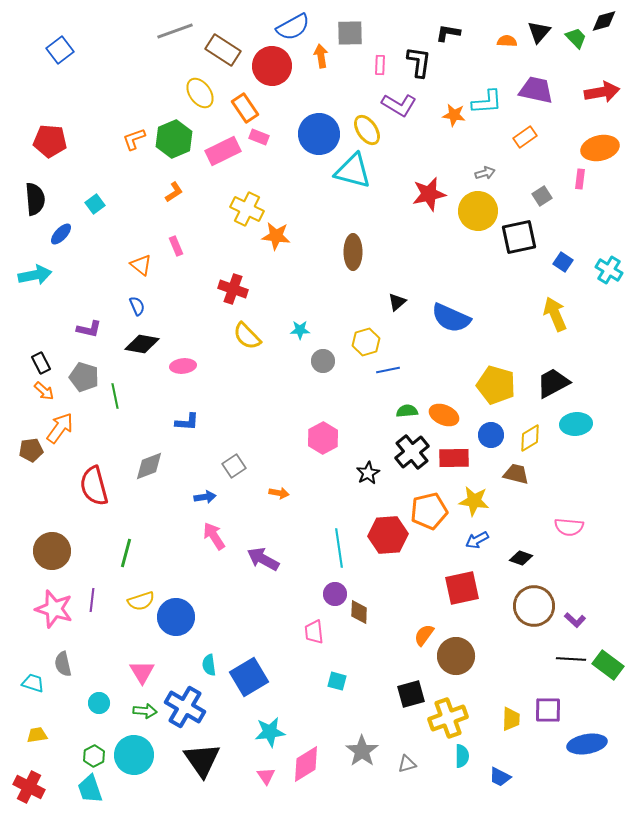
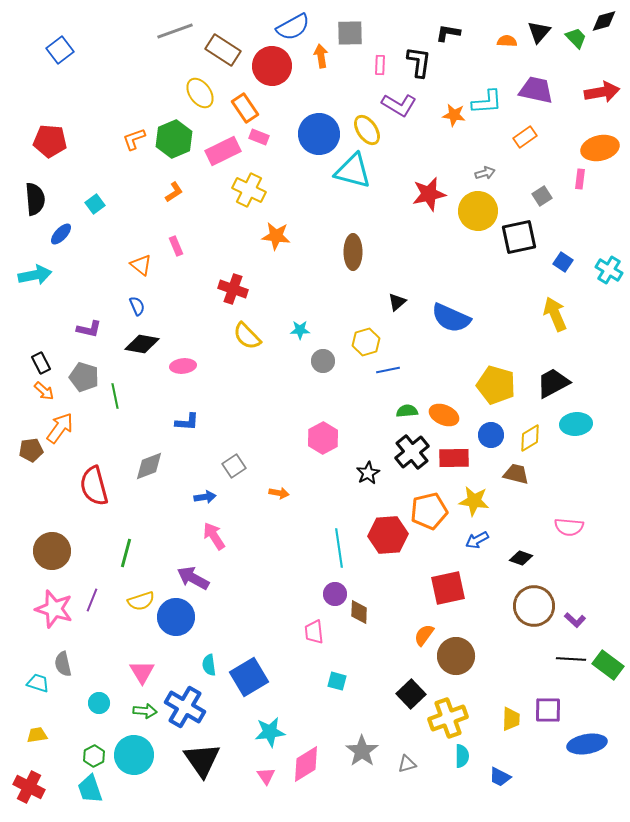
yellow cross at (247, 209): moved 2 px right, 19 px up
purple arrow at (263, 559): moved 70 px left, 19 px down
red square at (462, 588): moved 14 px left
purple line at (92, 600): rotated 15 degrees clockwise
cyan trapezoid at (33, 683): moved 5 px right
black square at (411, 694): rotated 28 degrees counterclockwise
